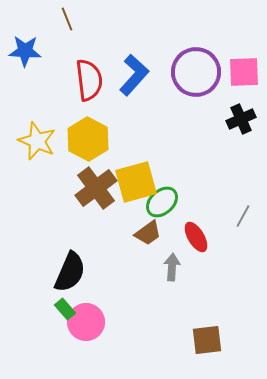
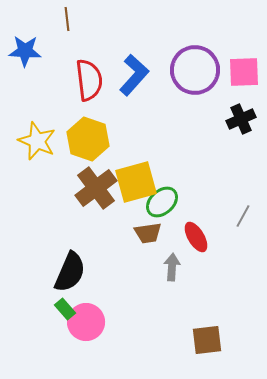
brown line: rotated 15 degrees clockwise
purple circle: moved 1 px left, 2 px up
yellow hexagon: rotated 9 degrees counterclockwise
brown trapezoid: rotated 28 degrees clockwise
